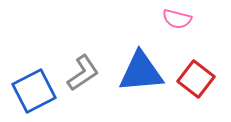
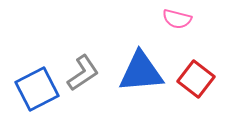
blue square: moved 3 px right, 2 px up
